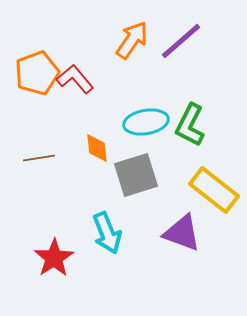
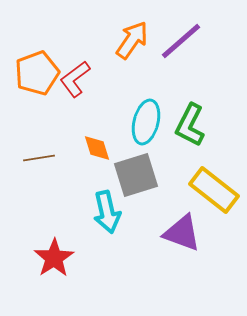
red L-shape: rotated 87 degrees counterclockwise
cyan ellipse: rotated 66 degrees counterclockwise
orange diamond: rotated 12 degrees counterclockwise
cyan arrow: moved 21 px up; rotated 9 degrees clockwise
